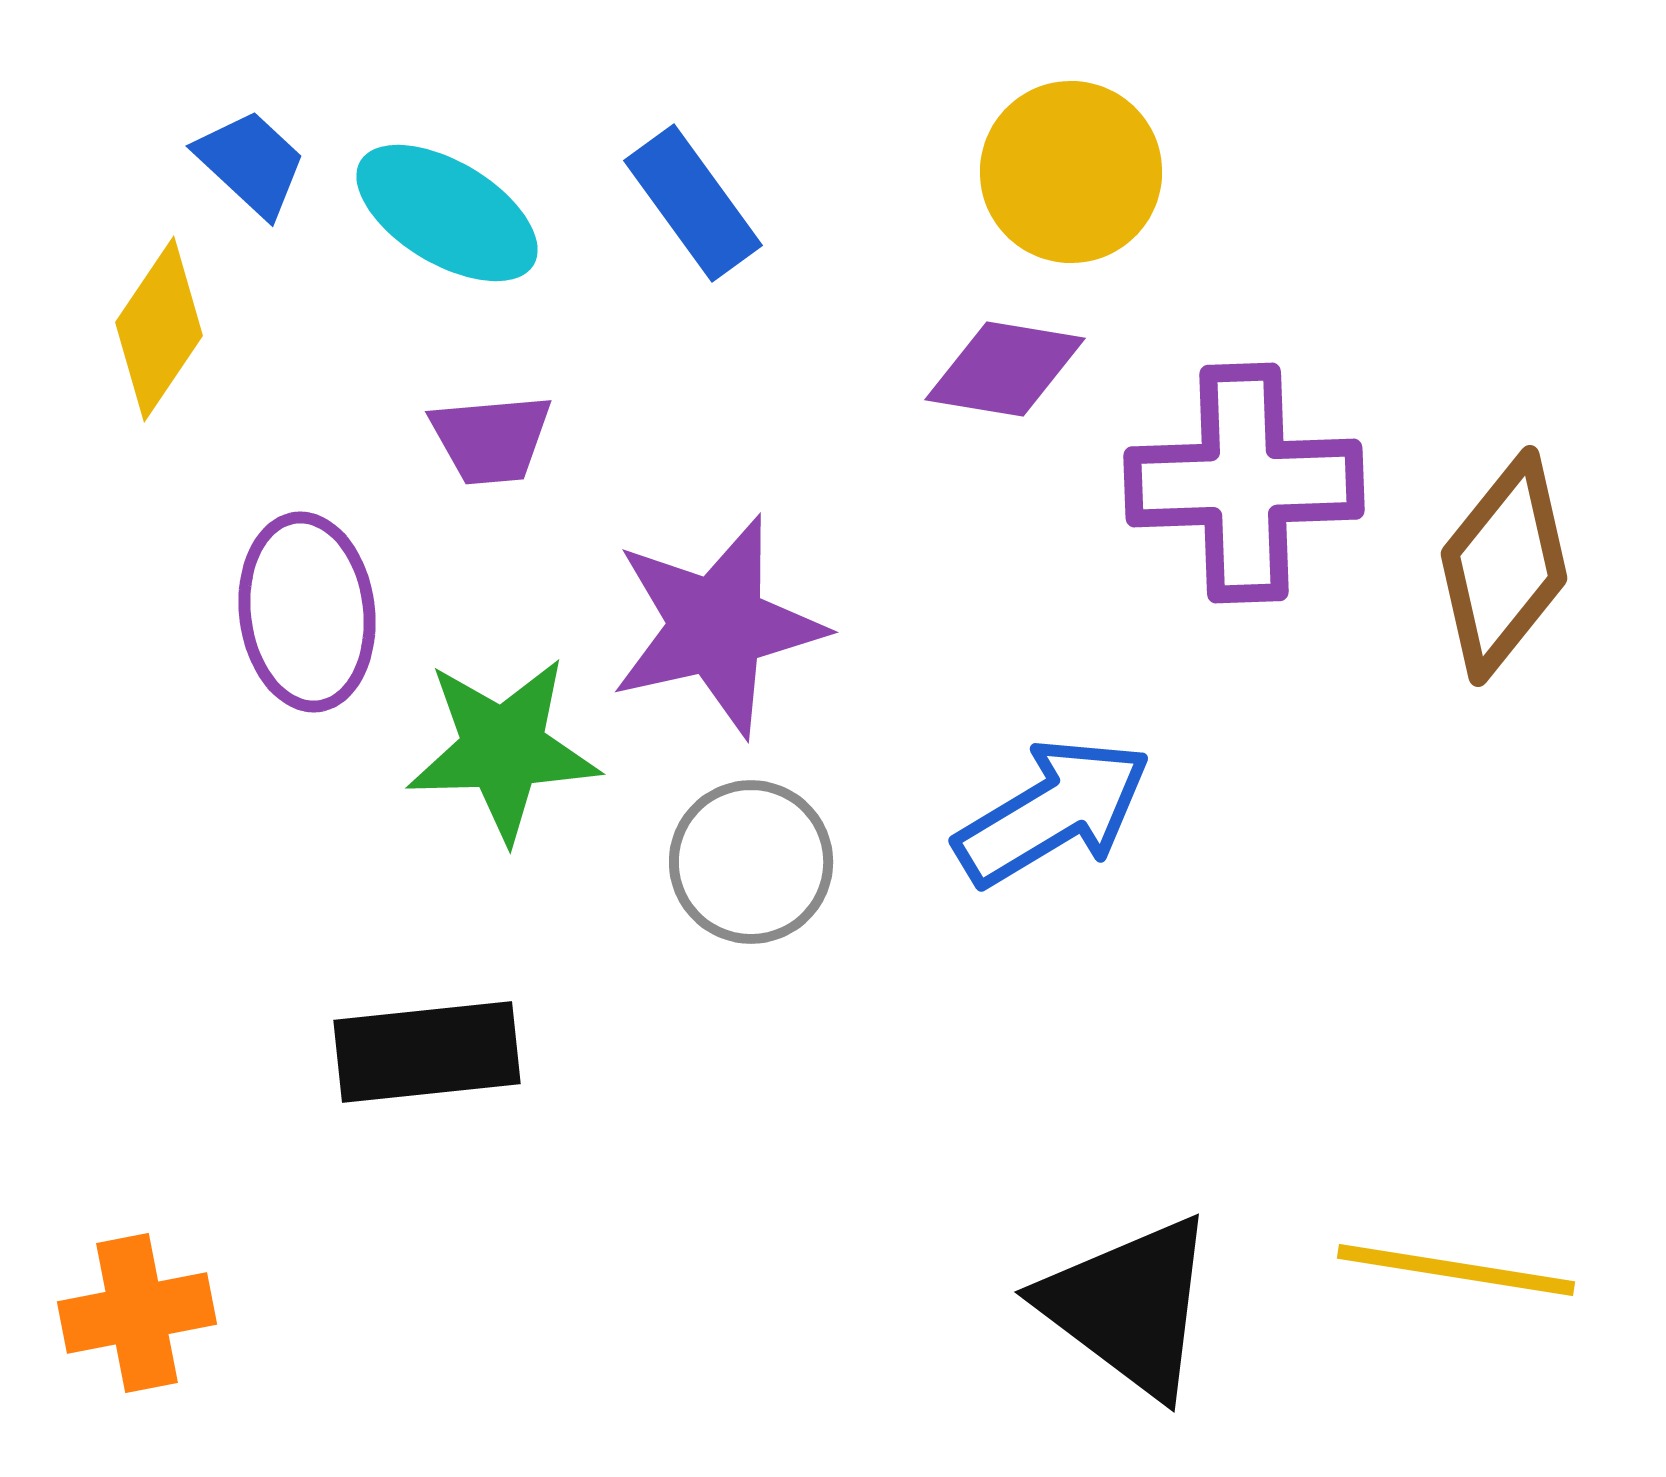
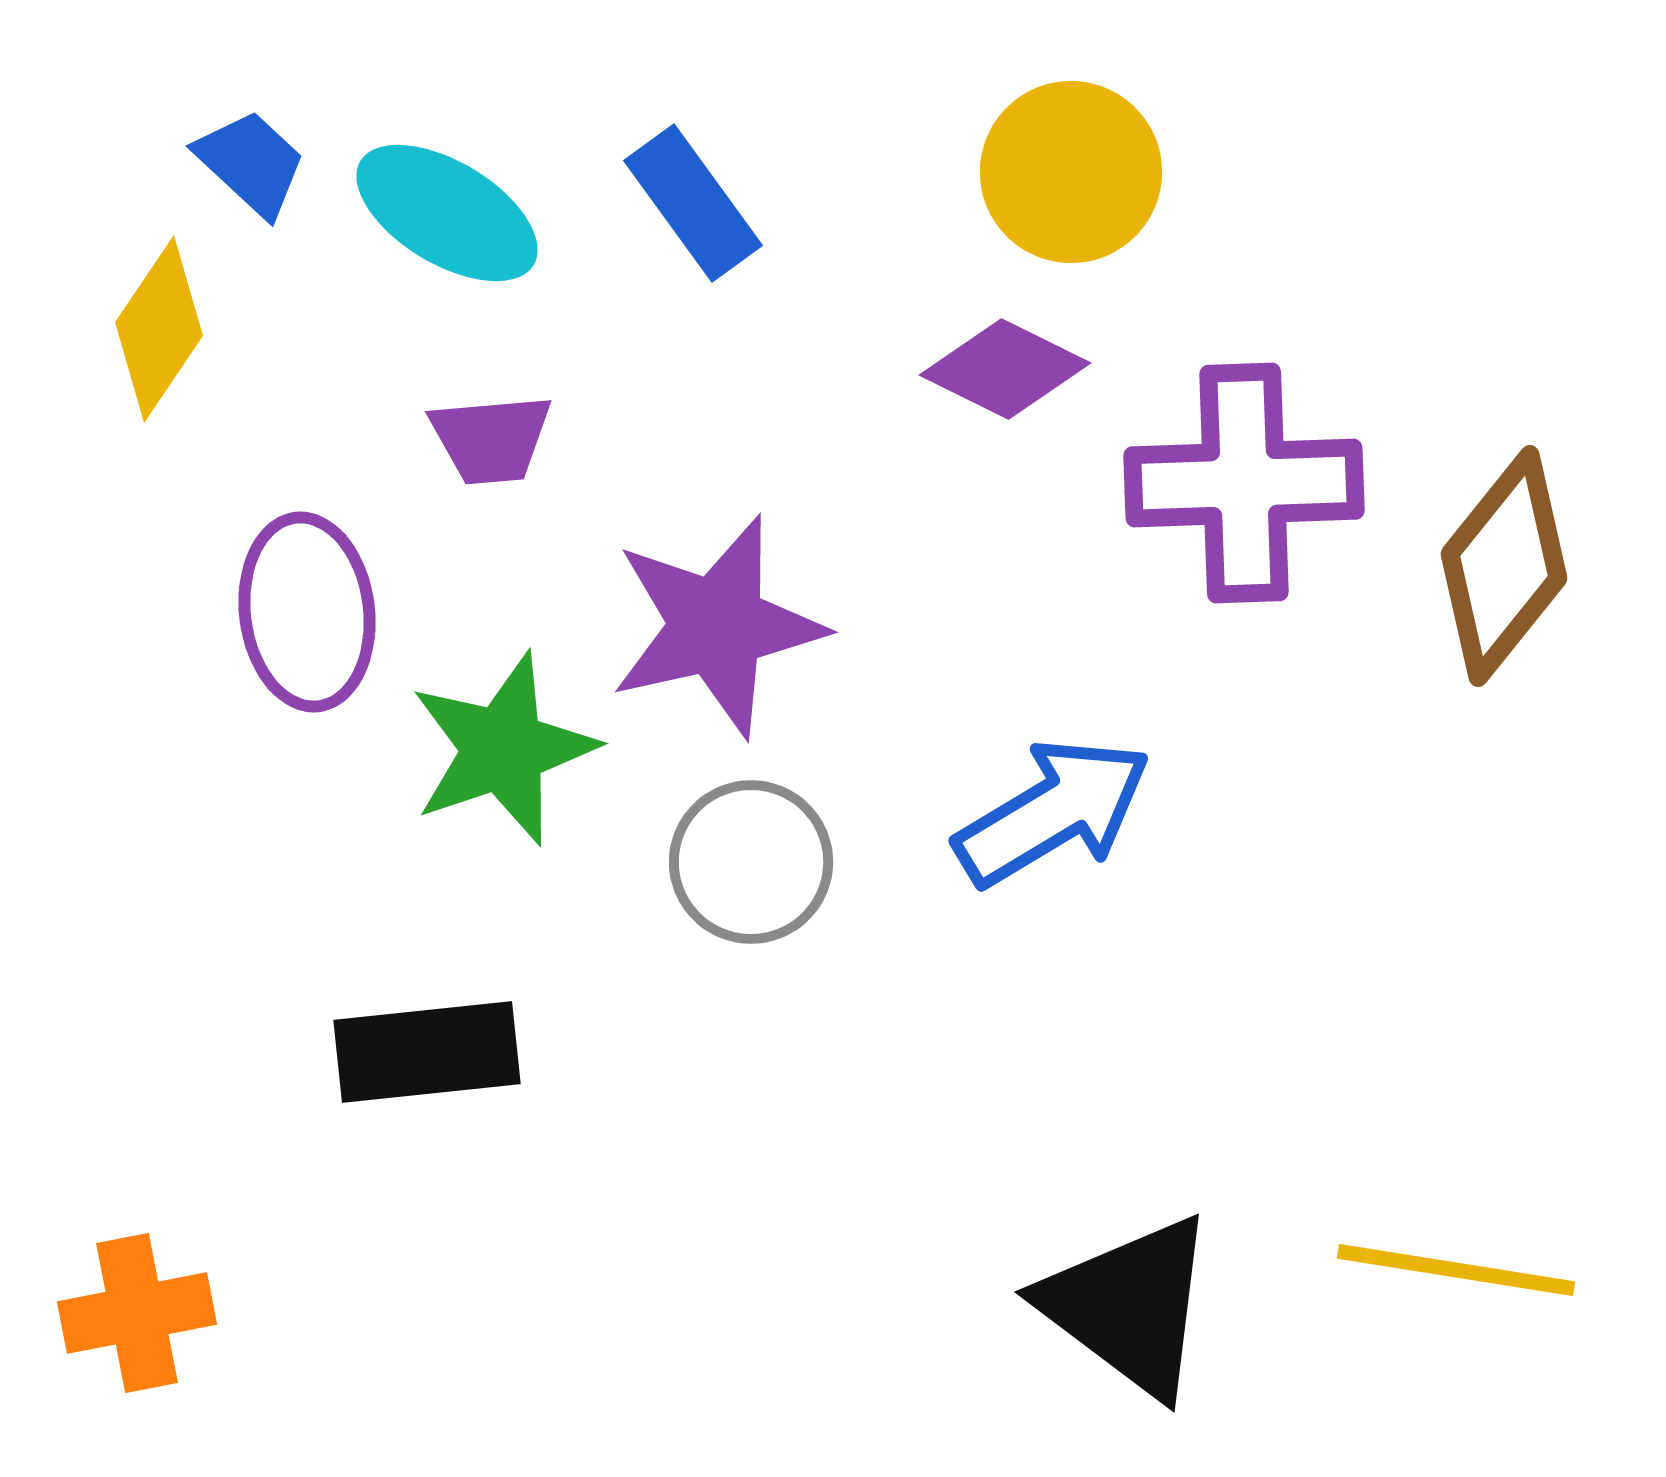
purple diamond: rotated 17 degrees clockwise
green star: rotated 17 degrees counterclockwise
